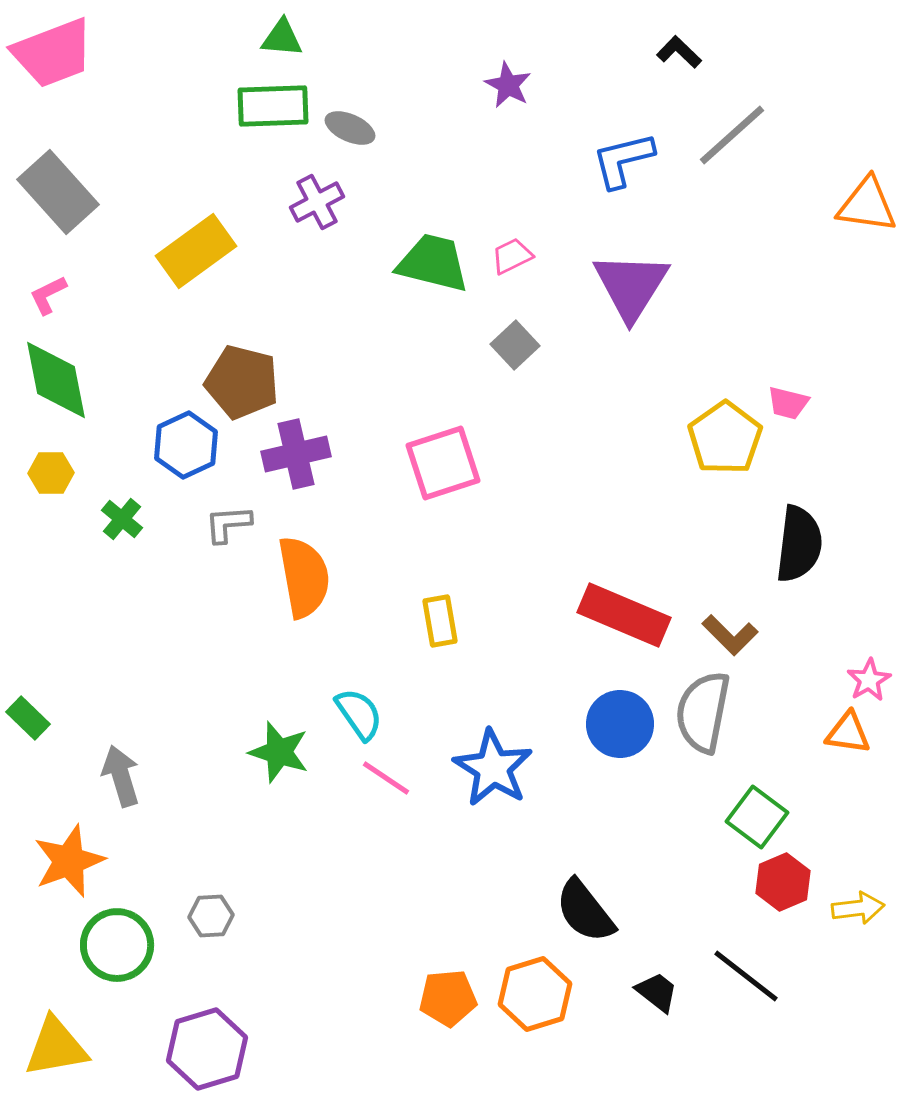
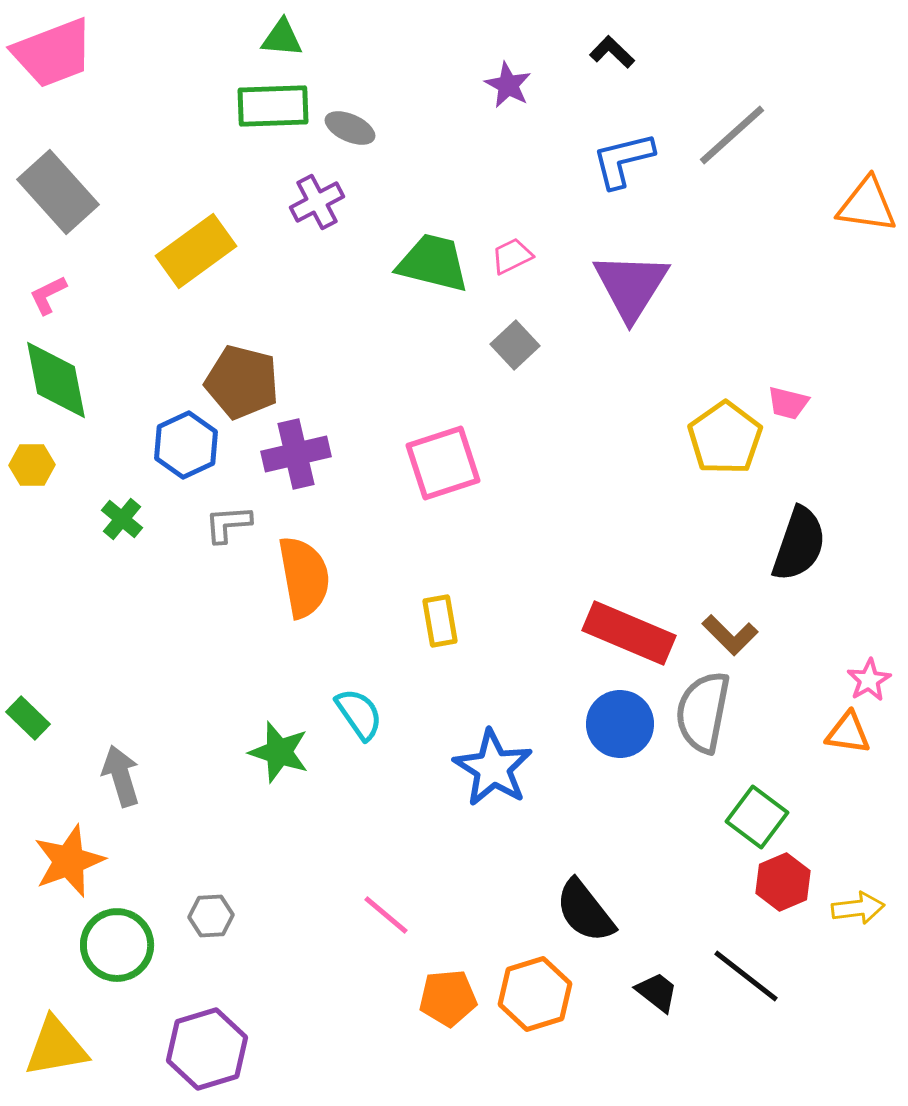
black L-shape at (679, 52): moved 67 px left
yellow hexagon at (51, 473): moved 19 px left, 8 px up
black semicircle at (799, 544): rotated 12 degrees clockwise
red rectangle at (624, 615): moved 5 px right, 18 px down
pink line at (386, 778): moved 137 px down; rotated 6 degrees clockwise
